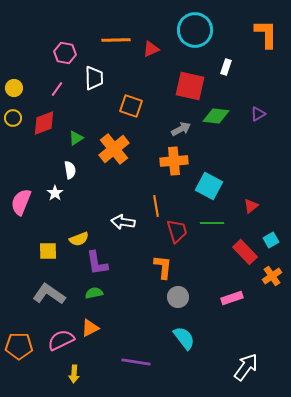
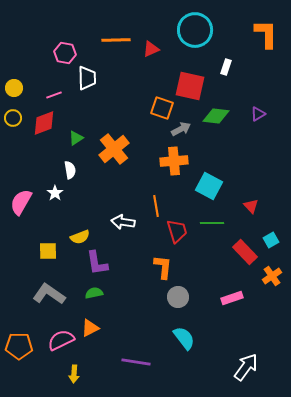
white trapezoid at (94, 78): moved 7 px left
pink line at (57, 89): moved 3 px left, 6 px down; rotated 35 degrees clockwise
orange square at (131, 106): moved 31 px right, 2 px down
pink semicircle at (21, 202): rotated 8 degrees clockwise
red triangle at (251, 206): rotated 35 degrees counterclockwise
yellow semicircle at (79, 239): moved 1 px right, 2 px up
